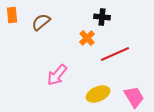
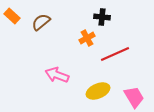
orange rectangle: moved 1 px down; rotated 42 degrees counterclockwise
orange cross: rotated 14 degrees clockwise
pink arrow: rotated 70 degrees clockwise
yellow ellipse: moved 3 px up
